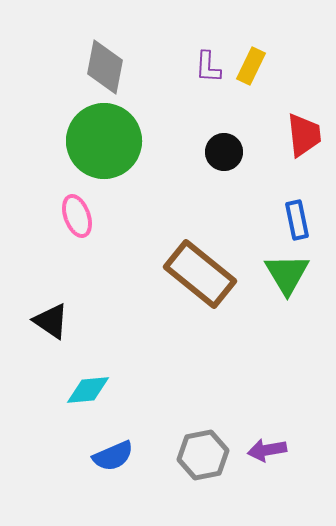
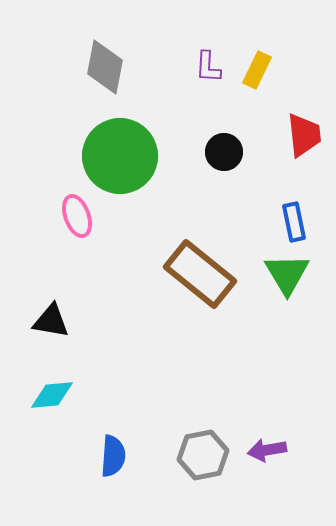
yellow rectangle: moved 6 px right, 4 px down
green circle: moved 16 px right, 15 px down
blue rectangle: moved 3 px left, 2 px down
black triangle: rotated 24 degrees counterclockwise
cyan diamond: moved 36 px left, 5 px down
blue semicircle: rotated 63 degrees counterclockwise
